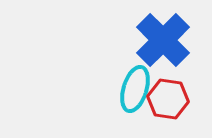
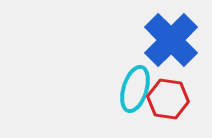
blue cross: moved 8 px right
